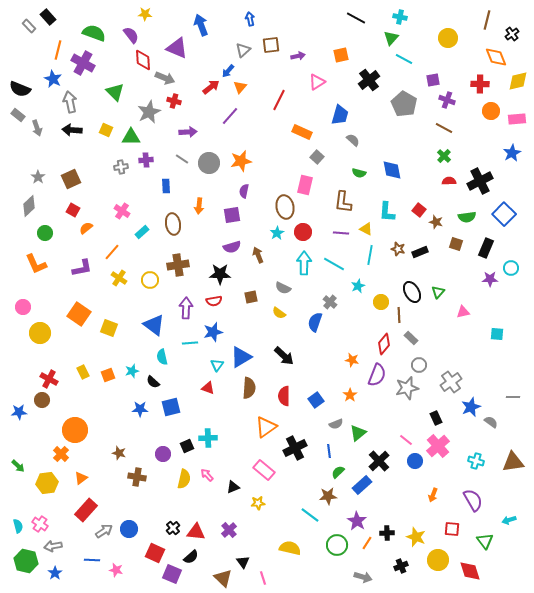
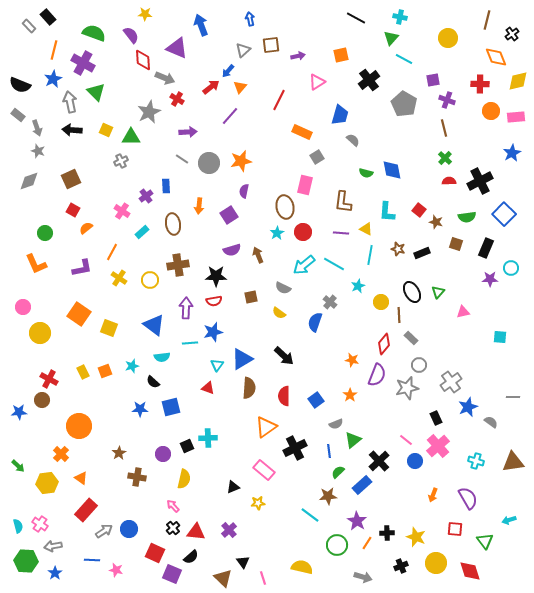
orange line at (58, 50): moved 4 px left
blue star at (53, 79): rotated 18 degrees clockwise
black semicircle at (20, 89): moved 4 px up
green triangle at (115, 92): moved 19 px left
red cross at (174, 101): moved 3 px right, 2 px up; rotated 16 degrees clockwise
pink rectangle at (517, 119): moved 1 px left, 2 px up
brown line at (444, 128): rotated 48 degrees clockwise
green cross at (444, 156): moved 1 px right, 2 px down
gray square at (317, 157): rotated 16 degrees clockwise
purple cross at (146, 160): moved 36 px down; rotated 32 degrees counterclockwise
gray cross at (121, 167): moved 6 px up; rotated 16 degrees counterclockwise
green semicircle at (359, 173): moved 7 px right
gray star at (38, 177): moved 26 px up; rotated 16 degrees counterclockwise
gray diamond at (29, 206): moved 25 px up; rotated 25 degrees clockwise
purple square at (232, 215): moved 3 px left; rotated 24 degrees counterclockwise
purple semicircle at (232, 247): moved 3 px down
orange line at (112, 252): rotated 12 degrees counterclockwise
black rectangle at (420, 252): moved 2 px right, 1 px down
cyan arrow at (304, 263): moved 2 px down; rotated 130 degrees counterclockwise
black star at (220, 274): moved 4 px left, 2 px down
cyan square at (497, 334): moved 3 px right, 3 px down
cyan semicircle at (162, 357): rotated 84 degrees counterclockwise
blue triangle at (241, 357): moved 1 px right, 2 px down
cyan star at (132, 371): moved 5 px up
orange square at (108, 375): moved 3 px left, 4 px up
blue star at (471, 407): moved 3 px left
orange circle at (75, 430): moved 4 px right, 4 px up
green triangle at (358, 433): moved 5 px left, 7 px down
brown star at (119, 453): rotated 24 degrees clockwise
pink arrow at (207, 475): moved 34 px left, 31 px down
orange triangle at (81, 478): rotated 48 degrees counterclockwise
purple semicircle at (473, 500): moved 5 px left, 2 px up
red square at (452, 529): moved 3 px right
yellow semicircle at (290, 548): moved 12 px right, 19 px down
yellow circle at (438, 560): moved 2 px left, 3 px down
green hexagon at (26, 561): rotated 10 degrees counterclockwise
